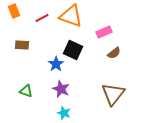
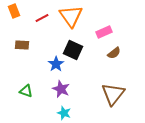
orange triangle: rotated 35 degrees clockwise
